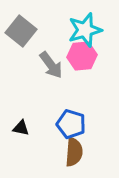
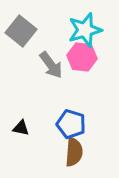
pink hexagon: moved 1 px down; rotated 12 degrees clockwise
